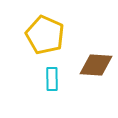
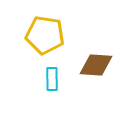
yellow pentagon: rotated 15 degrees counterclockwise
